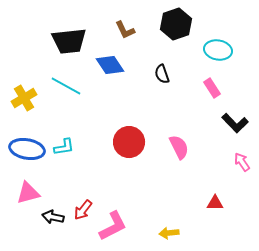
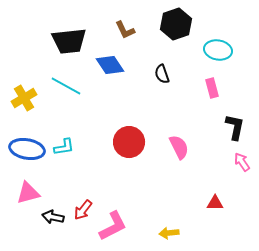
pink rectangle: rotated 18 degrees clockwise
black L-shape: moved 4 px down; rotated 124 degrees counterclockwise
